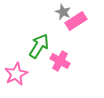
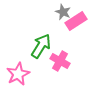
green arrow: moved 2 px right
pink star: moved 2 px right
